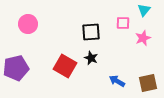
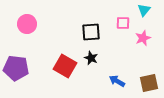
pink circle: moved 1 px left
purple pentagon: rotated 20 degrees clockwise
brown square: moved 1 px right
